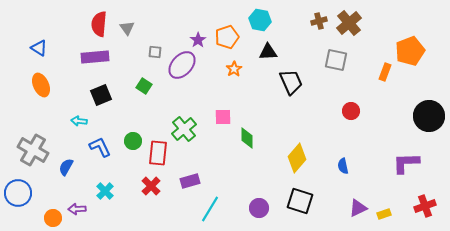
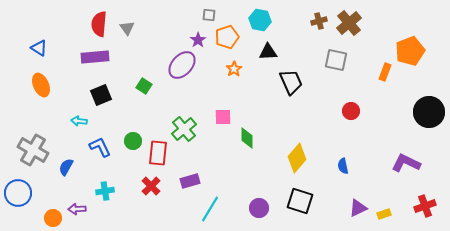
gray square at (155, 52): moved 54 px right, 37 px up
black circle at (429, 116): moved 4 px up
purple L-shape at (406, 163): rotated 28 degrees clockwise
cyan cross at (105, 191): rotated 36 degrees clockwise
